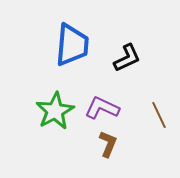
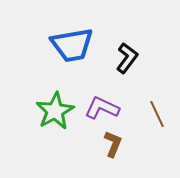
blue trapezoid: rotated 75 degrees clockwise
black L-shape: rotated 28 degrees counterclockwise
brown line: moved 2 px left, 1 px up
brown L-shape: moved 5 px right
